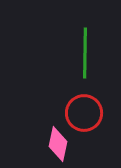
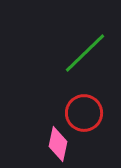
green line: rotated 45 degrees clockwise
